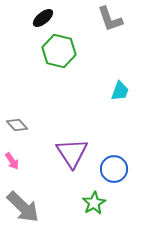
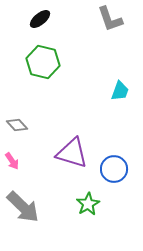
black ellipse: moved 3 px left, 1 px down
green hexagon: moved 16 px left, 11 px down
purple triangle: rotated 40 degrees counterclockwise
green star: moved 6 px left, 1 px down
